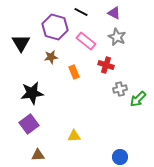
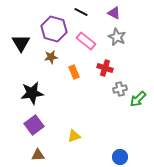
purple hexagon: moved 1 px left, 2 px down
red cross: moved 1 px left, 3 px down
purple square: moved 5 px right, 1 px down
yellow triangle: rotated 16 degrees counterclockwise
